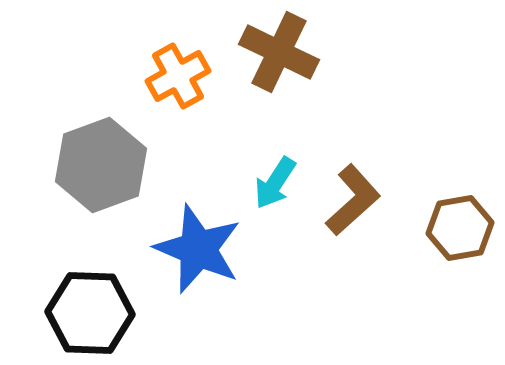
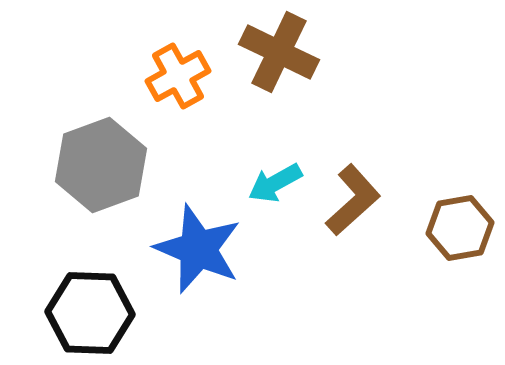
cyan arrow: rotated 28 degrees clockwise
